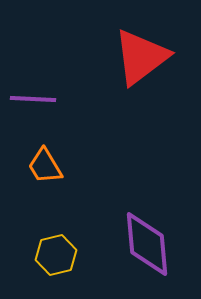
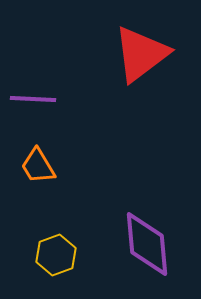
red triangle: moved 3 px up
orange trapezoid: moved 7 px left
yellow hexagon: rotated 6 degrees counterclockwise
